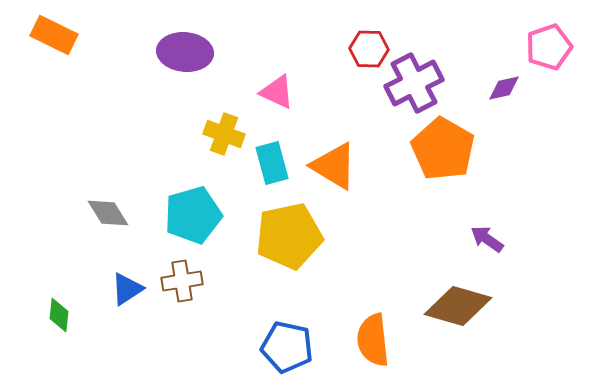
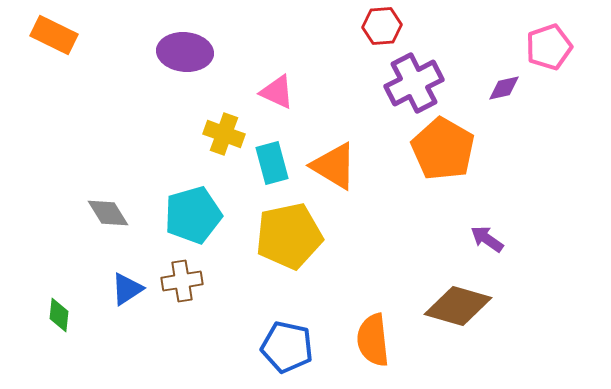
red hexagon: moved 13 px right, 23 px up; rotated 6 degrees counterclockwise
